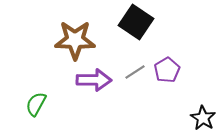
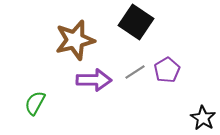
brown star: rotated 15 degrees counterclockwise
green semicircle: moved 1 px left, 1 px up
